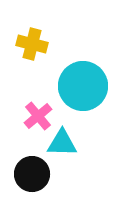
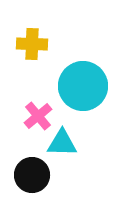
yellow cross: rotated 12 degrees counterclockwise
black circle: moved 1 px down
